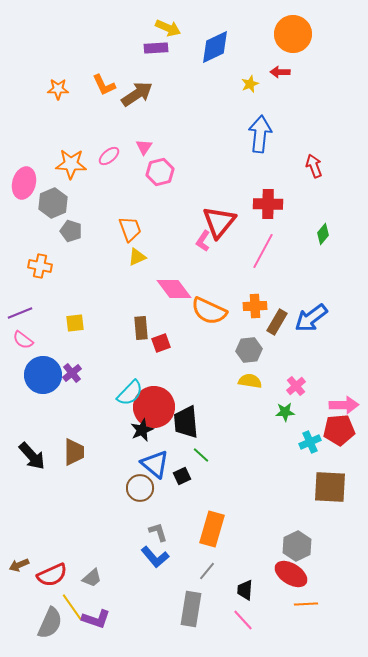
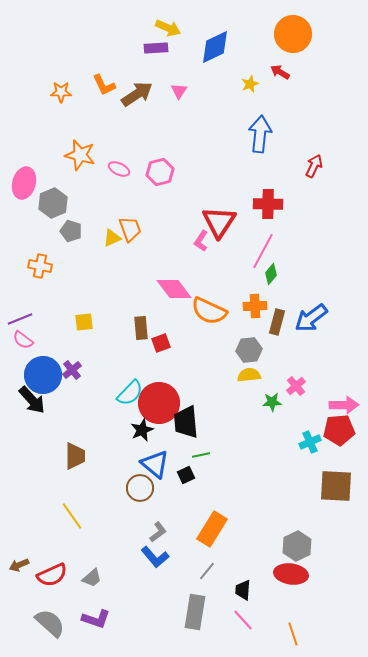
red arrow at (280, 72): rotated 30 degrees clockwise
orange star at (58, 89): moved 3 px right, 3 px down
pink triangle at (144, 147): moved 35 px right, 56 px up
pink ellipse at (109, 156): moved 10 px right, 13 px down; rotated 65 degrees clockwise
orange star at (71, 164): moved 9 px right, 9 px up; rotated 12 degrees clockwise
red arrow at (314, 166): rotated 45 degrees clockwise
red triangle at (219, 222): rotated 6 degrees counterclockwise
green diamond at (323, 234): moved 52 px left, 40 px down
pink L-shape at (203, 241): moved 2 px left
yellow triangle at (137, 257): moved 25 px left, 19 px up
purple line at (20, 313): moved 6 px down
brown rectangle at (277, 322): rotated 15 degrees counterclockwise
yellow square at (75, 323): moved 9 px right, 1 px up
purple cross at (72, 373): moved 3 px up
yellow semicircle at (250, 381): moved 1 px left, 6 px up; rotated 15 degrees counterclockwise
red circle at (154, 407): moved 5 px right, 4 px up
green star at (285, 412): moved 13 px left, 10 px up
brown trapezoid at (74, 452): moved 1 px right, 4 px down
green line at (201, 455): rotated 54 degrees counterclockwise
black arrow at (32, 456): moved 56 px up
black square at (182, 476): moved 4 px right, 1 px up
brown square at (330, 487): moved 6 px right, 1 px up
orange rectangle at (212, 529): rotated 16 degrees clockwise
gray L-shape at (158, 532): rotated 70 degrees clockwise
red ellipse at (291, 574): rotated 24 degrees counterclockwise
black trapezoid at (245, 590): moved 2 px left
orange line at (306, 604): moved 13 px left, 30 px down; rotated 75 degrees clockwise
yellow line at (72, 607): moved 91 px up
gray rectangle at (191, 609): moved 4 px right, 3 px down
gray semicircle at (50, 623): rotated 72 degrees counterclockwise
